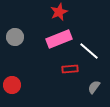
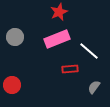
pink rectangle: moved 2 px left
